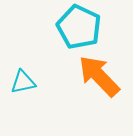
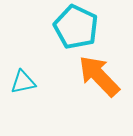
cyan pentagon: moved 3 px left
